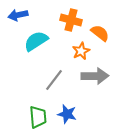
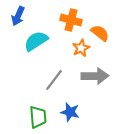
blue arrow: moved 1 px down; rotated 54 degrees counterclockwise
orange star: moved 3 px up
blue star: moved 3 px right, 2 px up
